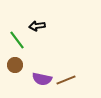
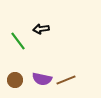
black arrow: moved 4 px right, 3 px down
green line: moved 1 px right, 1 px down
brown circle: moved 15 px down
